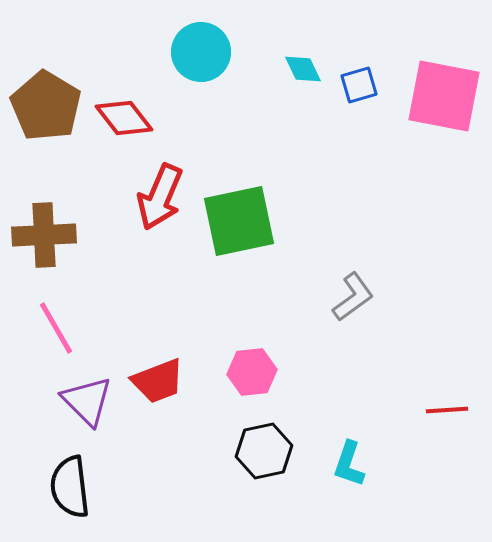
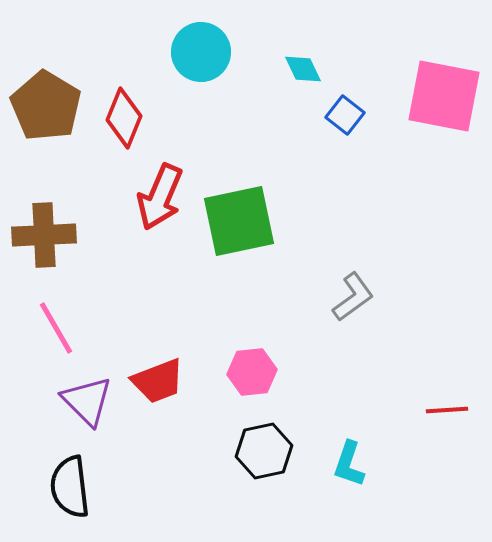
blue square: moved 14 px left, 30 px down; rotated 36 degrees counterclockwise
red diamond: rotated 60 degrees clockwise
